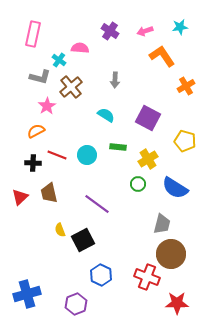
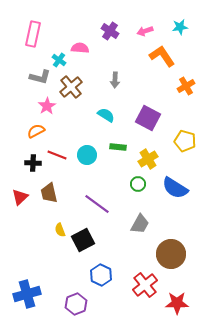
gray trapezoid: moved 22 px left; rotated 15 degrees clockwise
red cross: moved 2 px left, 8 px down; rotated 30 degrees clockwise
